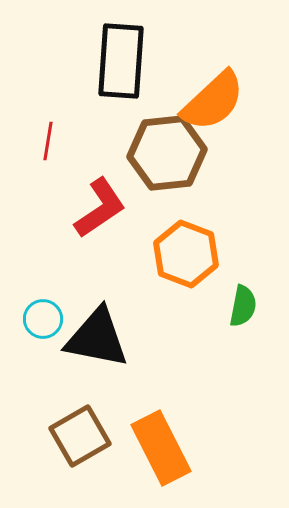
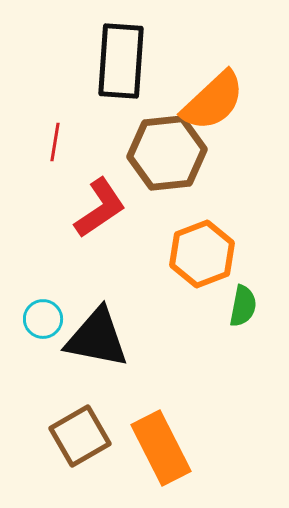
red line: moved 7 px right, 1 px down
orange hexagon: moved 16 px right; rotated 18 degrees clockwise
